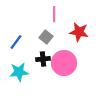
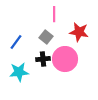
pink circle: moved 1 px right, 4 px up
